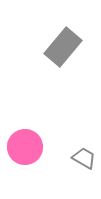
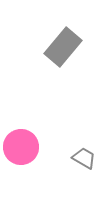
pink circle: moved 4 px left
